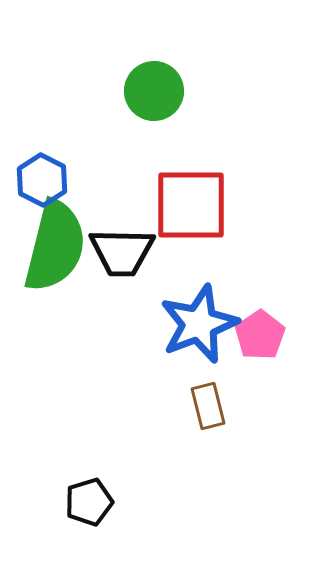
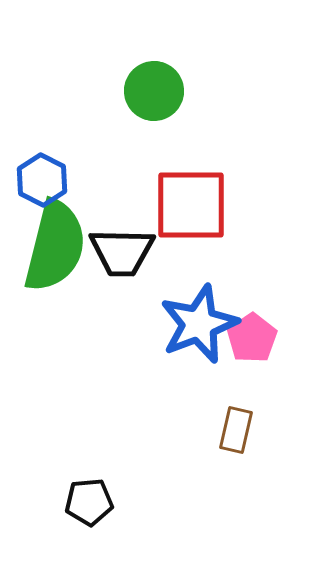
pink pentagon: moved 8 px left, 3 px down
brown rectangle: moved 28 px right, 24 px down; rotated 27 degrees clockwise
black pentagon: rotated 12 degrees clockwise
